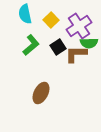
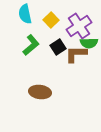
brown ellipse: moved 1 px left, 1 px up; rotated 70 degrees clockwise
